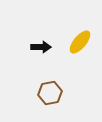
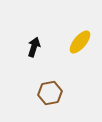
black arrow: moved 7 px left; rotated 72 degrees counterclockwise
